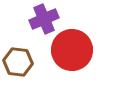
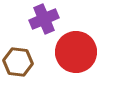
red circle: moved 4 px right, 2 px down
